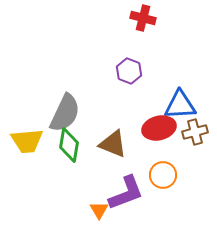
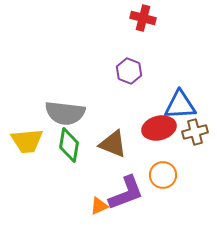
gray semicircle: rotated 72 degrees clockwise
orange triangle: moved 4 px up; rotated 36 degrees clockwise
